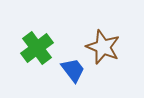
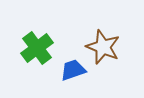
blue trapezoid: rotated 72 degrees counterclockwise
